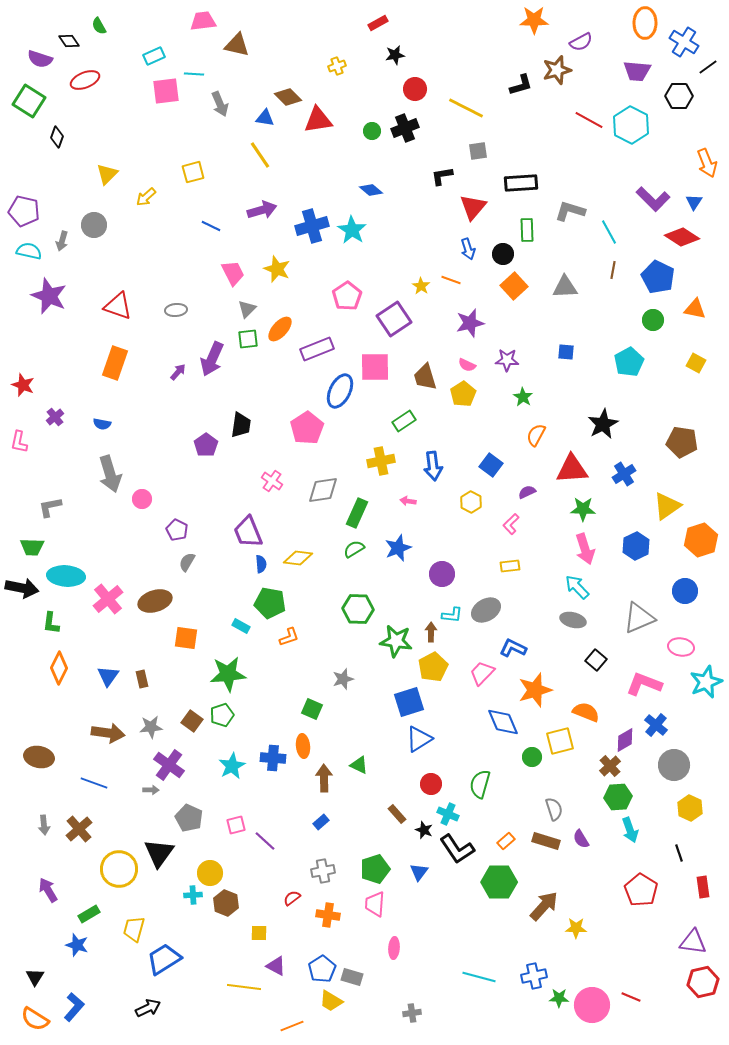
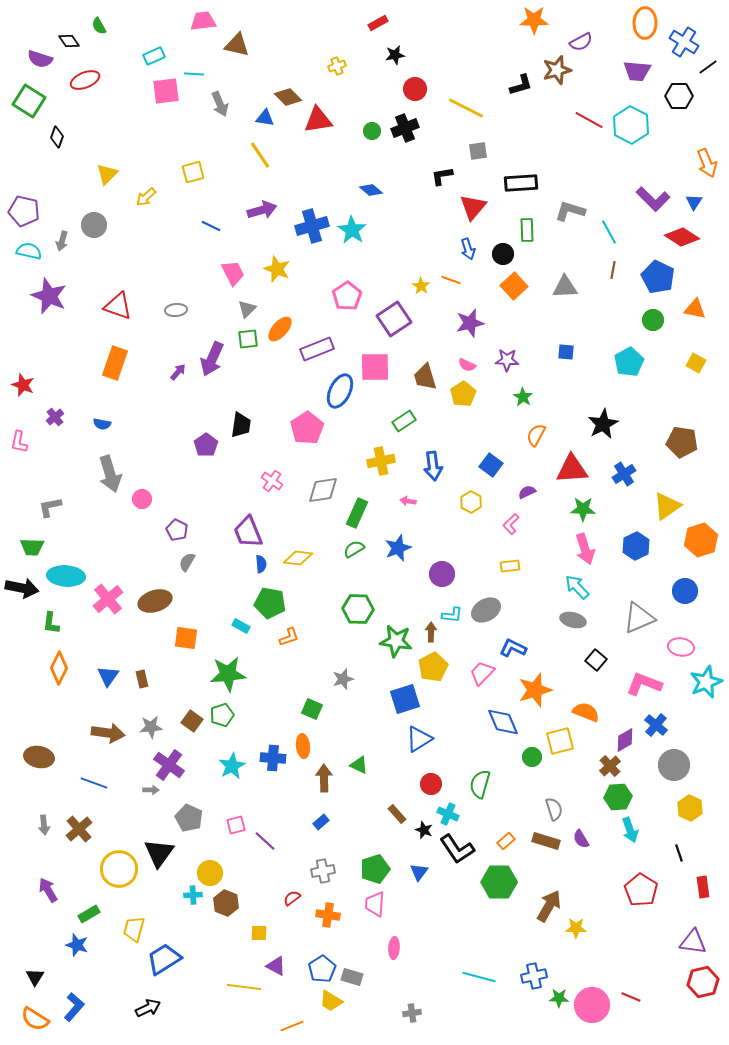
blue square at (409, 702): moved 4 px left, 3 px up
brown arrow at (544, 906): moved 5 px right; rotated 12 degrees counterclockwise
